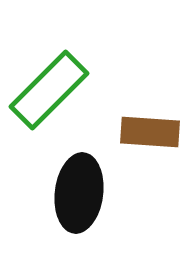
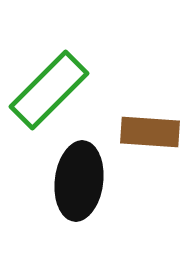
black ellipse: moved 12 px up
